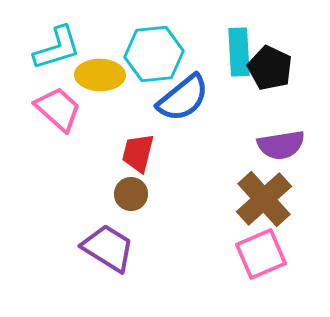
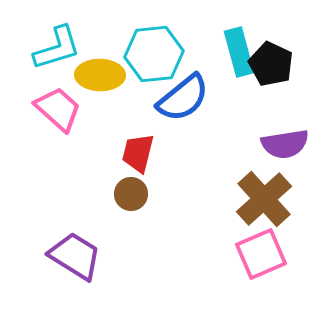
cyan rectangle: rotated 12 degrees counterclockwise
black pentagon: moved 1 px right, 4 px up
purple semicircle: moved 4 px right, 1 px up
purple trapezoid: moved 33 px left, 8 px down
